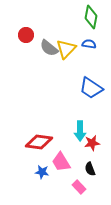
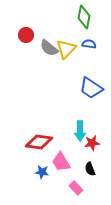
green diamond: moved 7 px left
pink rectangle: moved 3 px left, 1 px down
